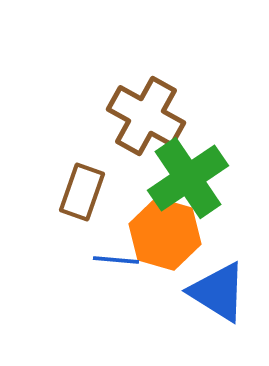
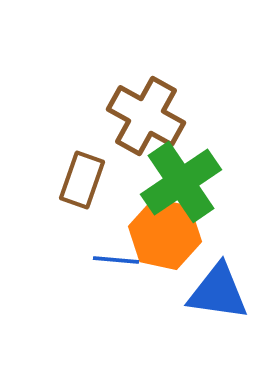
green cross: moved 7 px left, 4 px down
brown rectangle: moved 12 px up
orange hexagon: rotated 4 degrees counterclockwise
blue triangle: rotated 24 degrees counterclockwise
